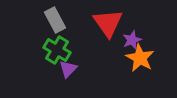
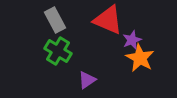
red triangle: moved 3 px up; rotated 32 degrees counterclockwise
green cross: moved 1 px right, 1 px down
purple triangle: moved 19 px right, 11 px down; rotated 12 degrees clockwise
